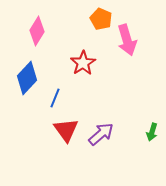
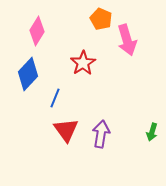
blue diamond: moved 1 px right, 4 px up
purple arrow: rotated 40 degrees counterclockwise
